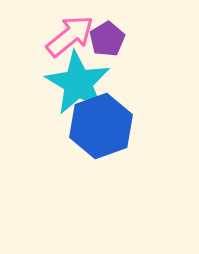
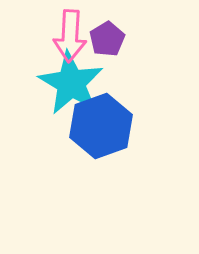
pink arrow: rotated 132 degrees clockwise
cyan star: moved 7 px left
